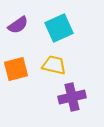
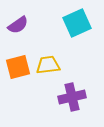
cyan square: moved 18 px right, 5 px up
yellow trapezoid: moved 6 px left; rotated 20 degrees counterclockwise
orange square: moved 2 px right, 2 px up
